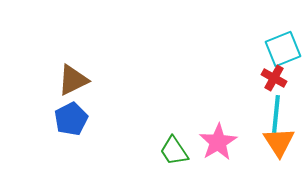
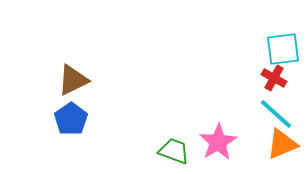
cyan square: rotated 15 degrees clockwise
cyan line: rotated 54 degrees counterclockwise
blue pentagon: rotated 8 degrees counterclockwise
orange triangle: moved 3 px right, 2 px down; rotated 40 degrees clockwise
green trapezoid: rotated 144 degrees clockwise
